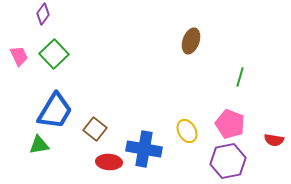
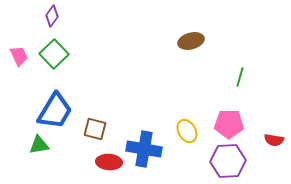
purple diamond: moved 9 px right, 2 px down
brown ellipse: rotated 55 degrees clockwise
pink pentagon: moved 1 px left; rotated 20 degrees counterclockwise
brown square: rotated 25 degrees counterclockwise
purple hexagon: rotated 8 degrees clockwise
